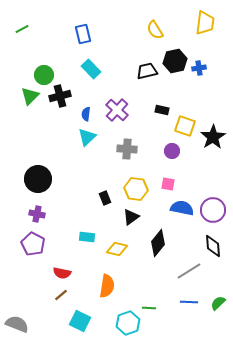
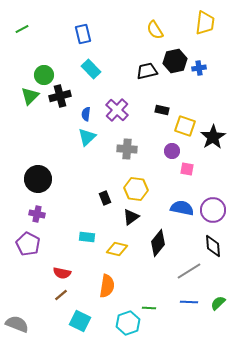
pink square at (168, 184): moved 19 px right, 15 px up
purple pentagon at (33, 244): moved 5 px left
